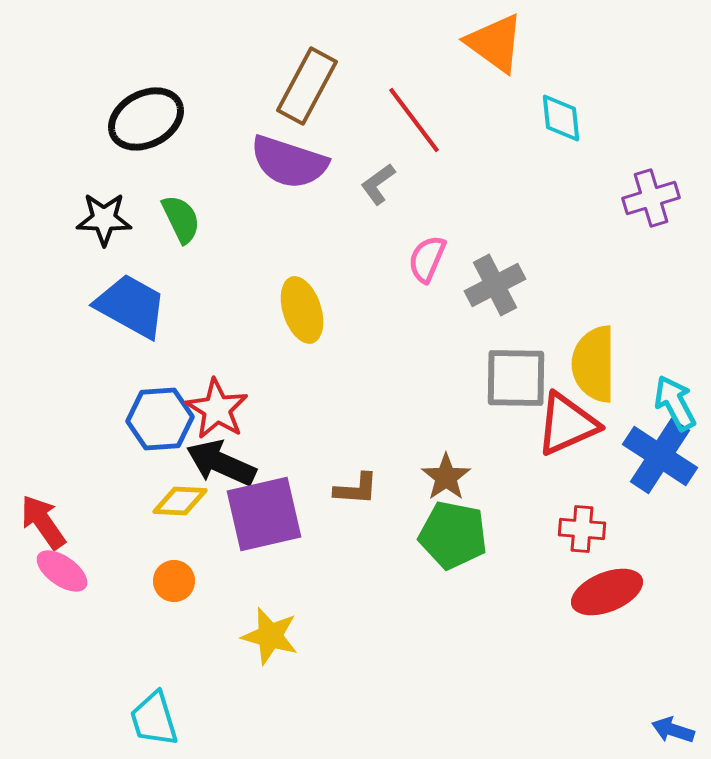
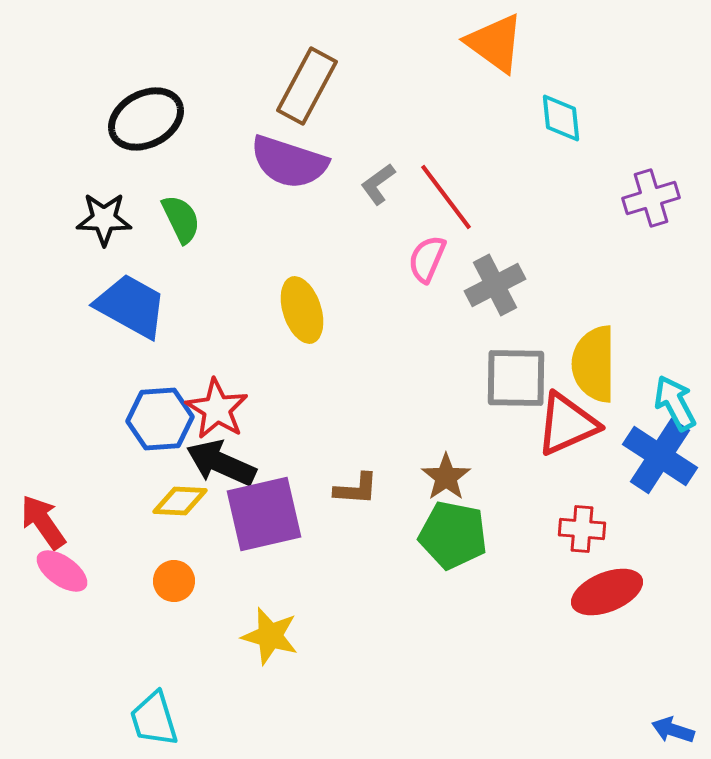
red line: moved 32 px right, 77 px down
